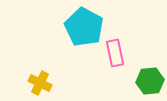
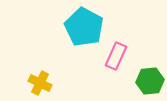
pink rectangle: moved 1 px right, 3 px down; rotated 36 degrees clockwise
